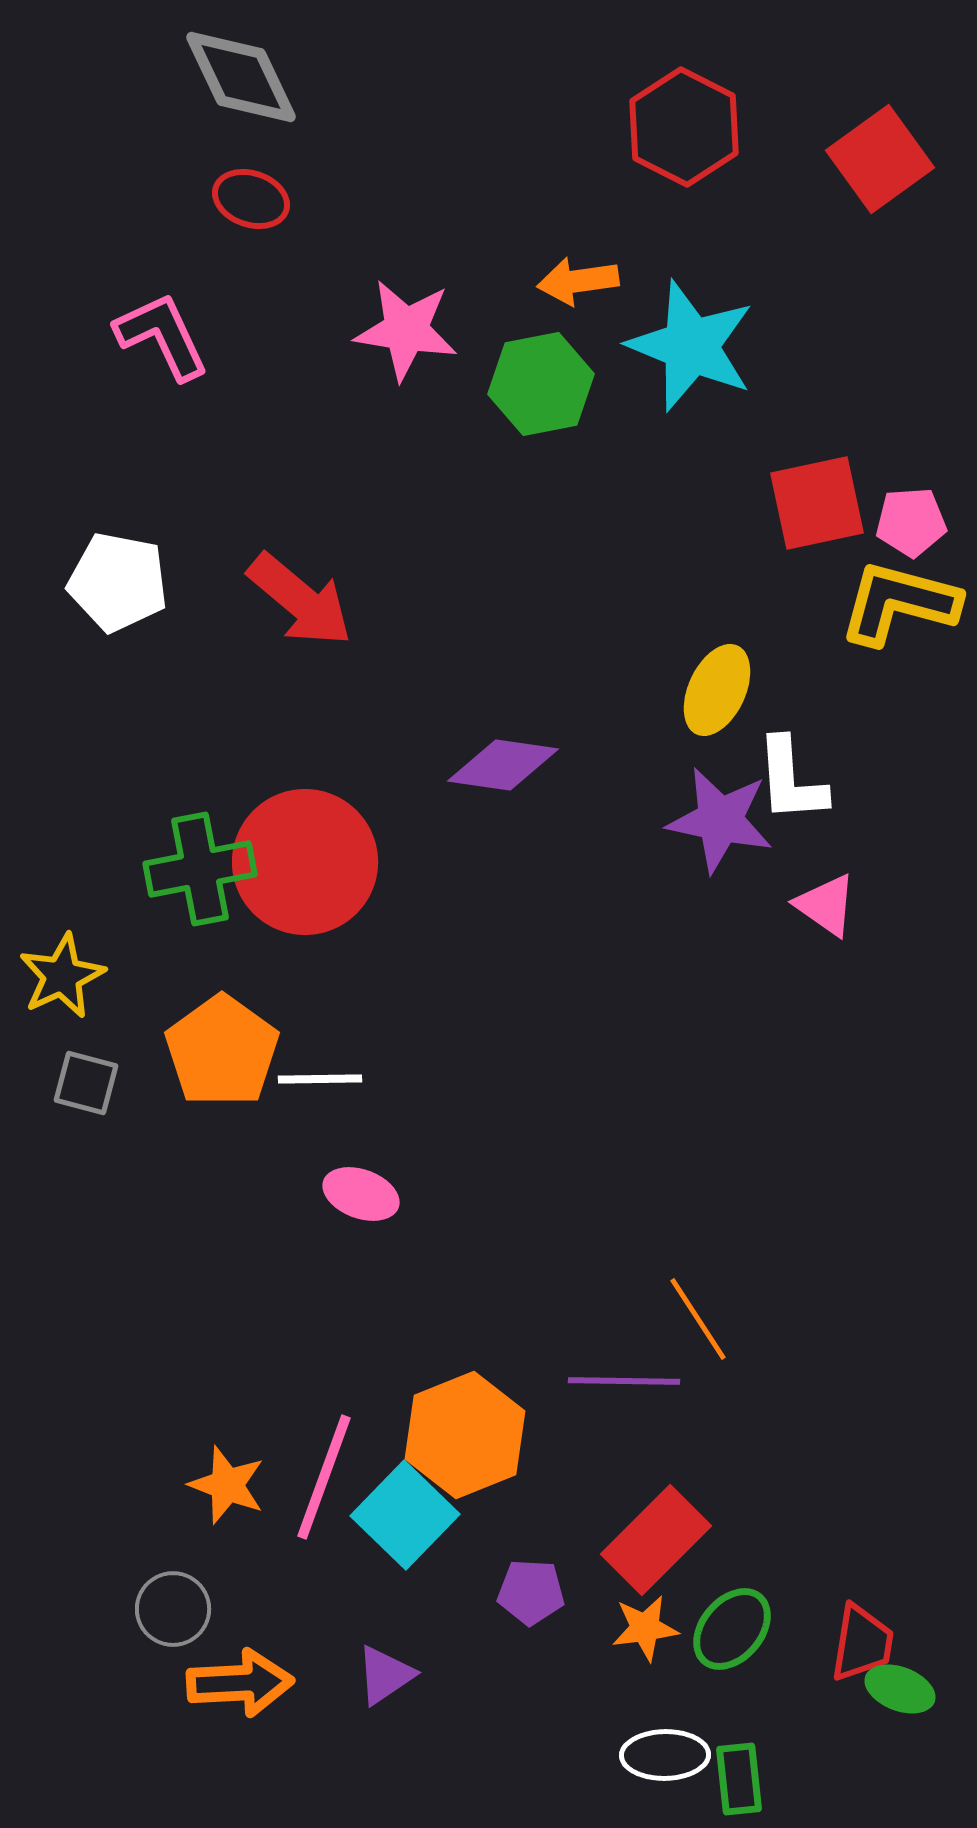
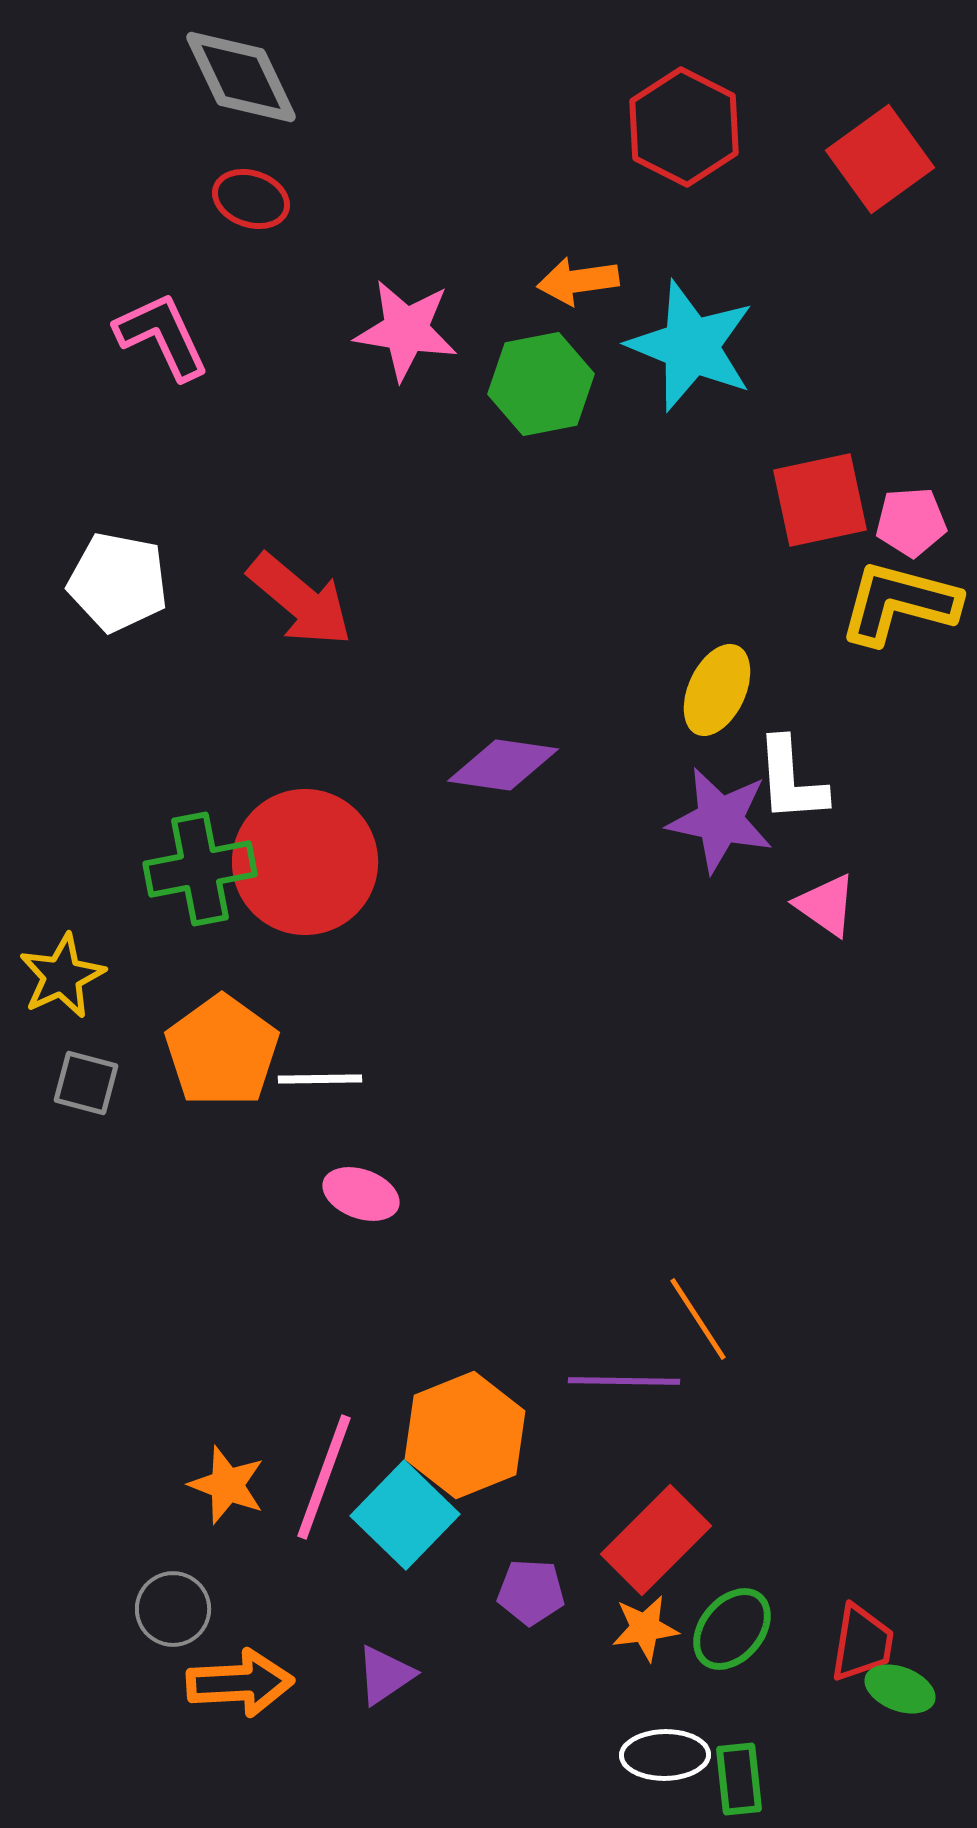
red square at (817, 503): moved 3 px right, 3 px up
